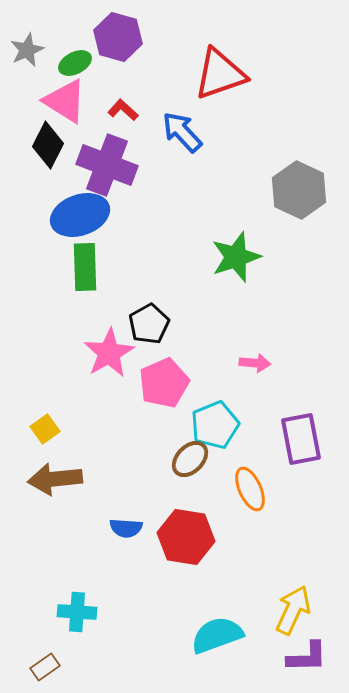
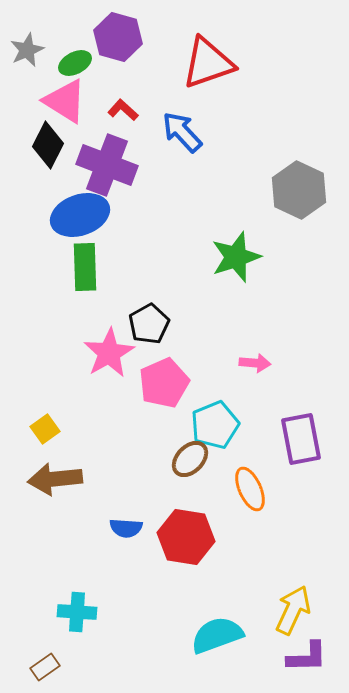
red triangle: moved 12 px left, 11 px up
